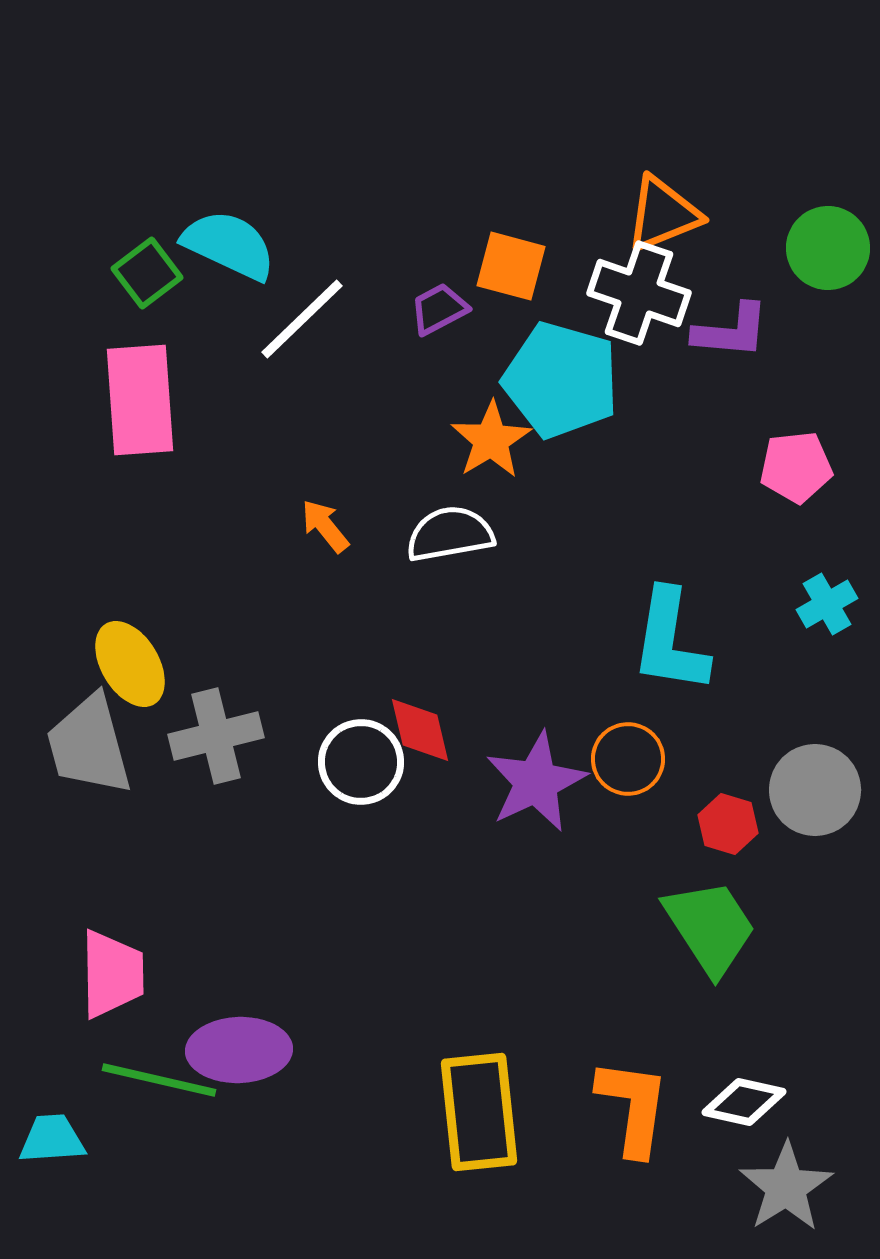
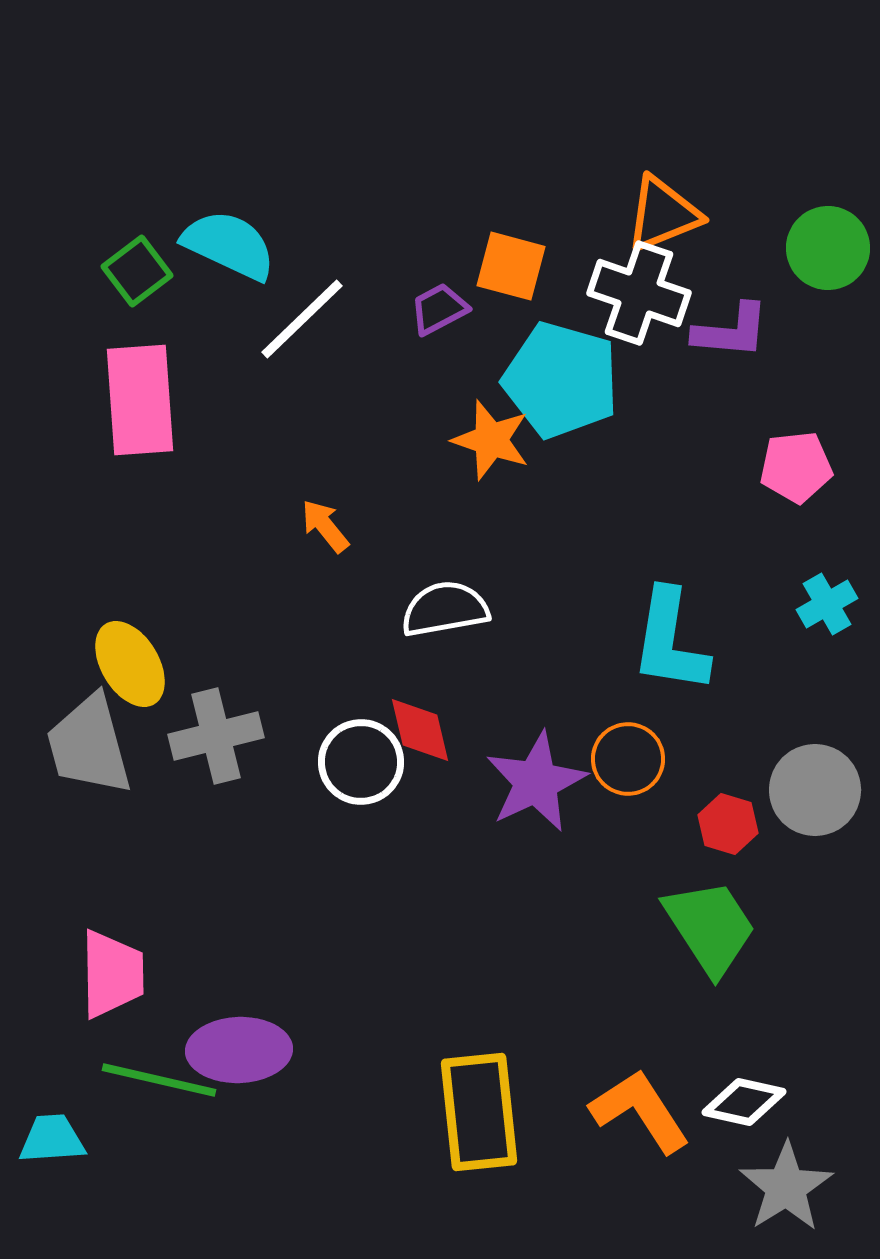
green square: moved 10 px left, 2 px up
orange star: rotated 22 degrees counterclockwise
white semicircle: moved 5 px left, 75 px down
orange L-shape: moved 7 px right, 4 px down; rotated 41 degrees counterclockwise
